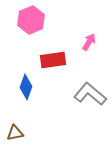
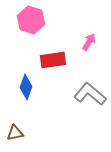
pink hexagon: rotated 20 degrees counterclockwise
